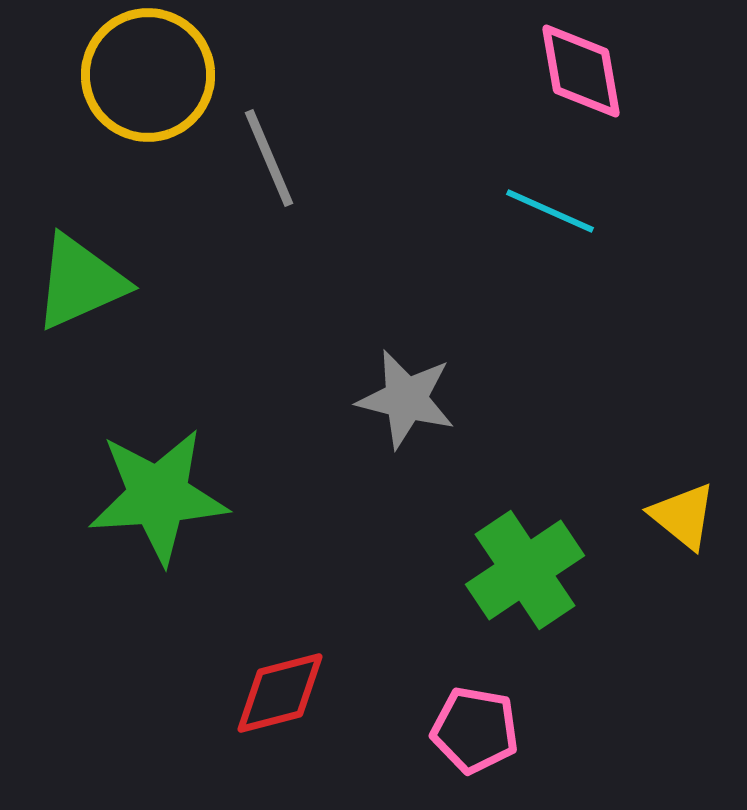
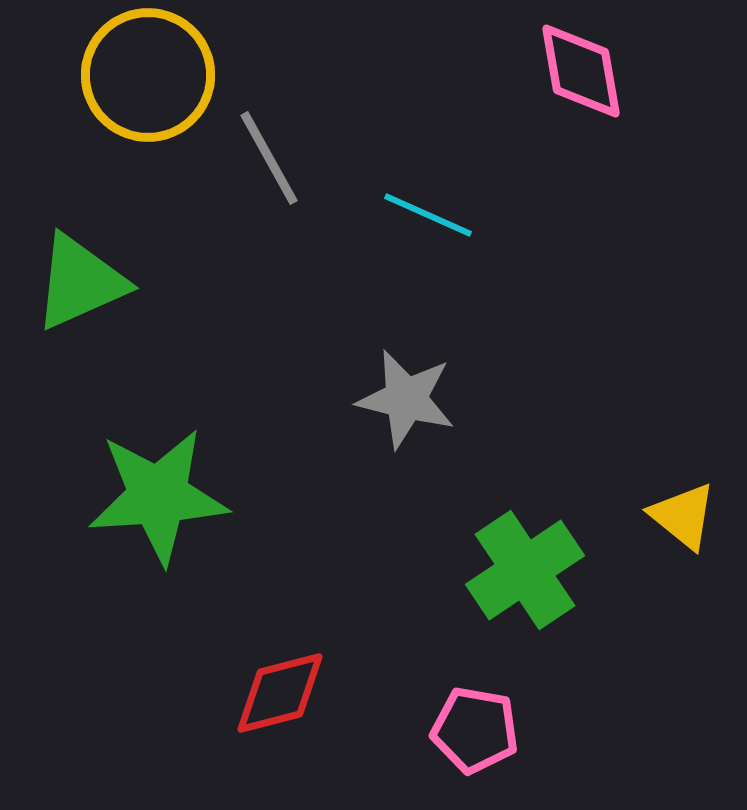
gray line: rotated 6 degrees counterclockwise
cyan line: moved 122 px left, 4 px down
